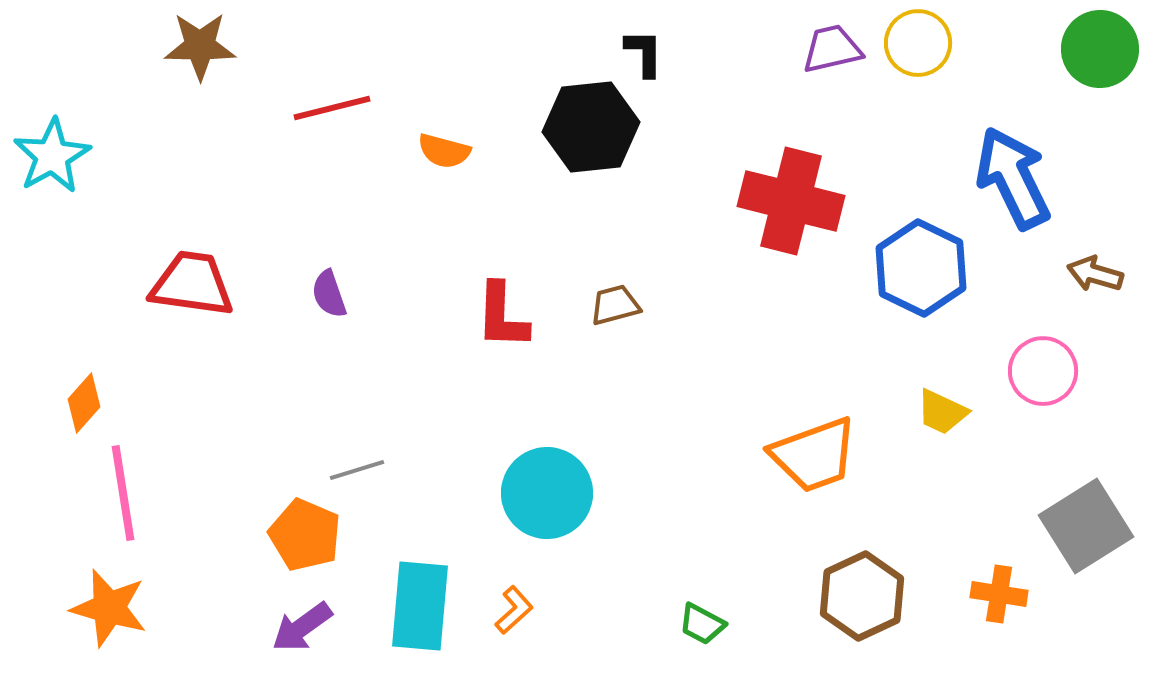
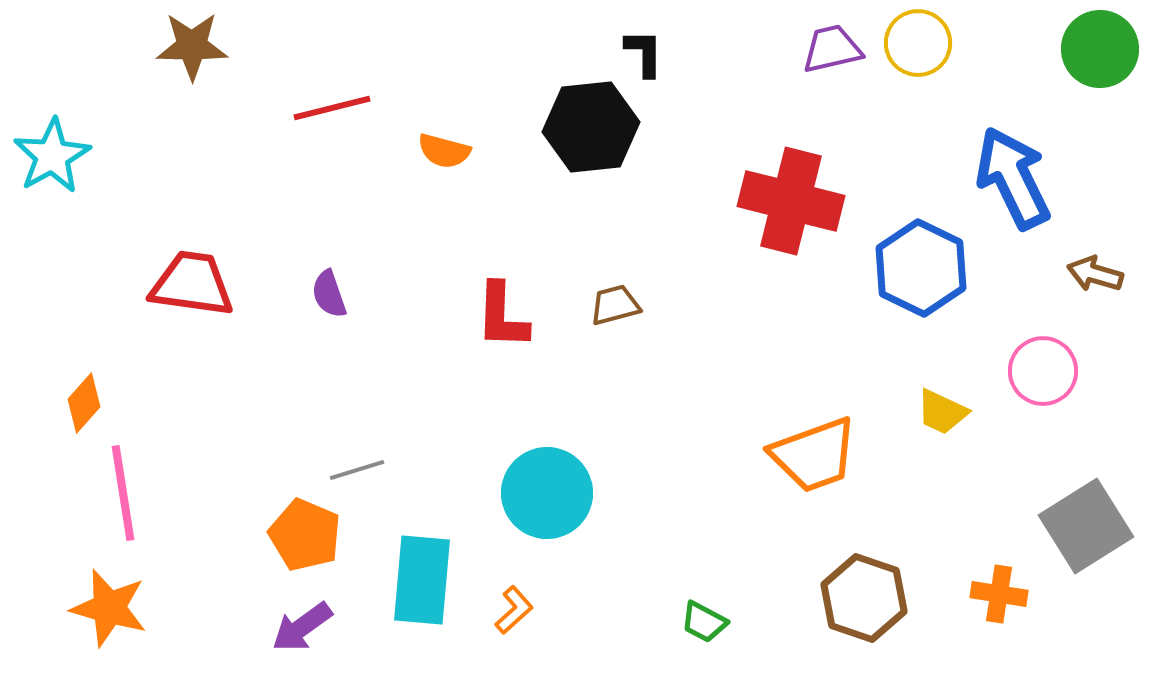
brown star: moved 8 px left
brown hexagon: moved 2 px right, 2 px down; rotated 16 degrees counterclockwise
cyan rectangle: moved 2 px right, 26 px up
green trapezoid: moved 2 px right, 2 px up
